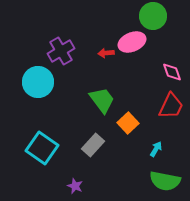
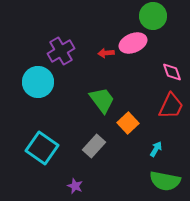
pink ellipse: moved 1 px right, 1 px down
gray rectangle: moved 1 px right, 1 px down
